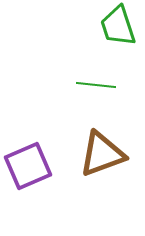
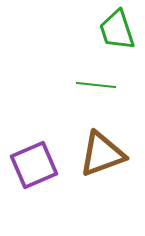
green trapezoid: moved 1 px left, 4 px down
purple square: moved 6 px right, 1 px up
